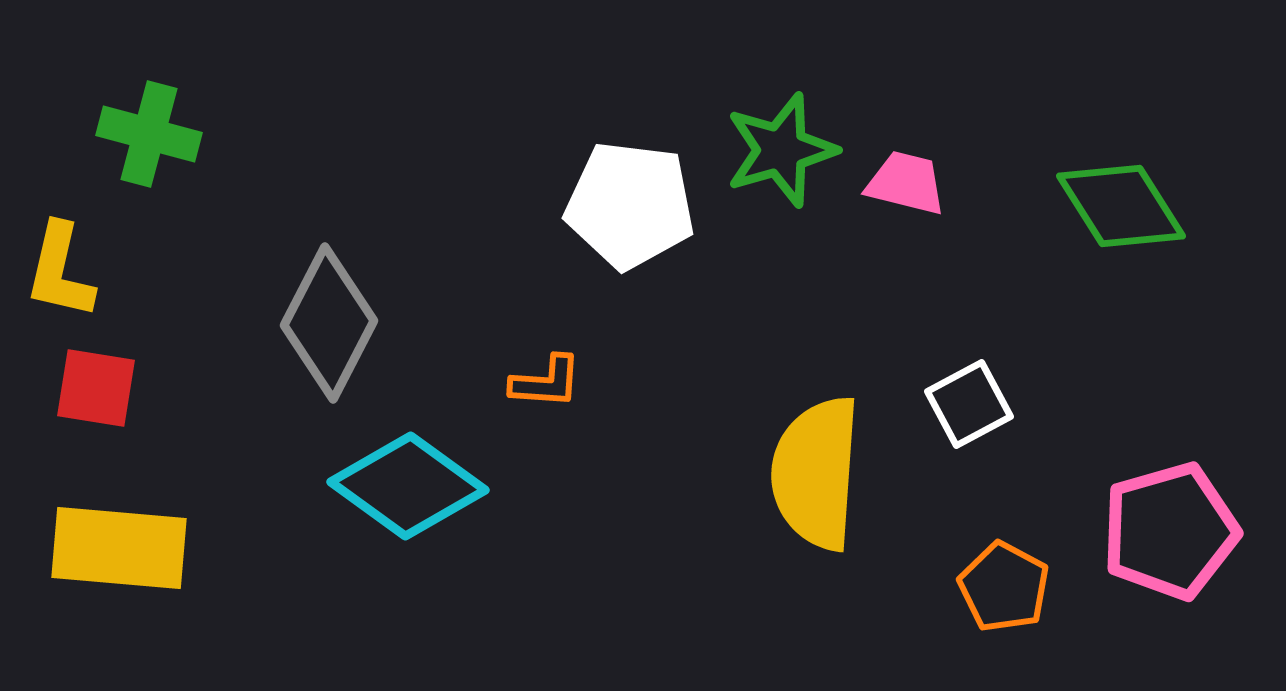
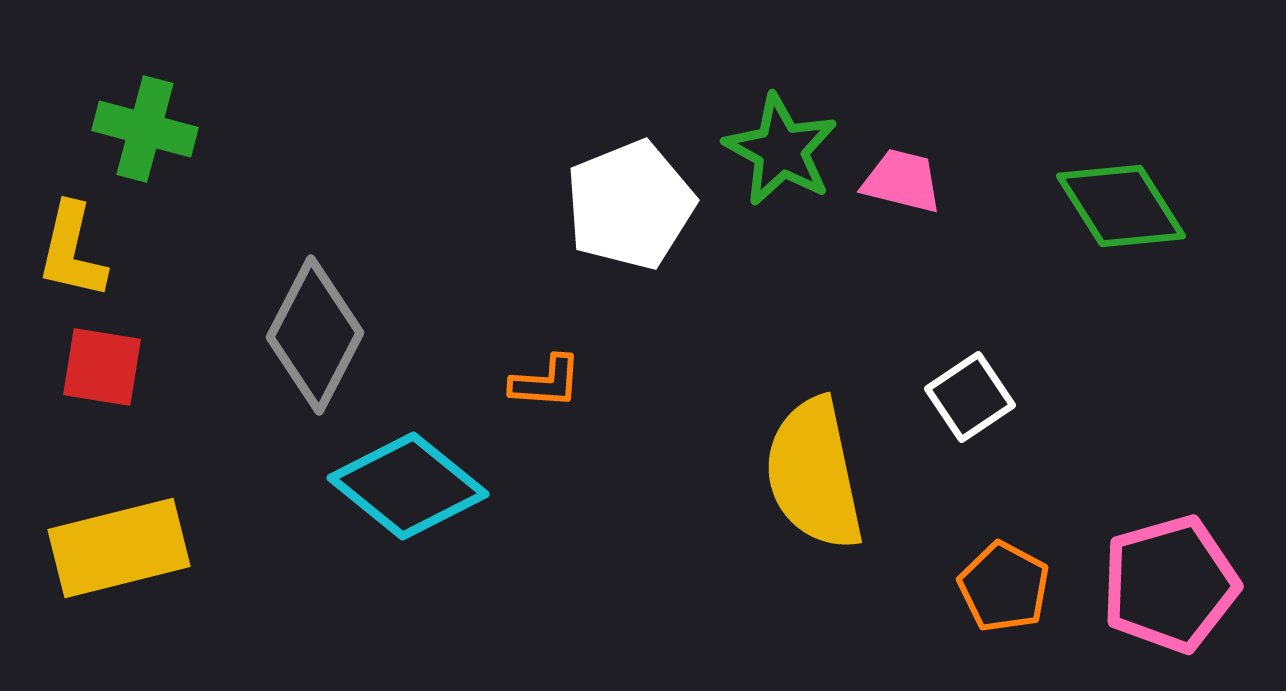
green cross: moved 4 px left, 5 px up
green star: rotated 27 degrees counterclockwise
pink trapezoid: moved 4 px left, 2 px up
white pentagon: rotated 29 degrees counterclockwise
yellow L-shape: moved 12 px right, 20 px up
gray diamond: moved 14 px left, 12 px down
red square: moved 6 px right, 21 px up
white square: moved 1 px right, 7 px up; rotated 6 degrees counterclockwise
yellow semicircle: moved 2 px left, 1 px down; rotated 16 degrees counterclockwise
cyan diamond: rotated 3 degrees clockwise
pink pentagon: moved 53 px down
yellow rectangle: rotated 19 degrees counterclockwise
